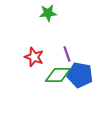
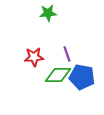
red star: rotated 24 degrees counterclockwise
blue pentagon: moved 2 px right, 2 px down
